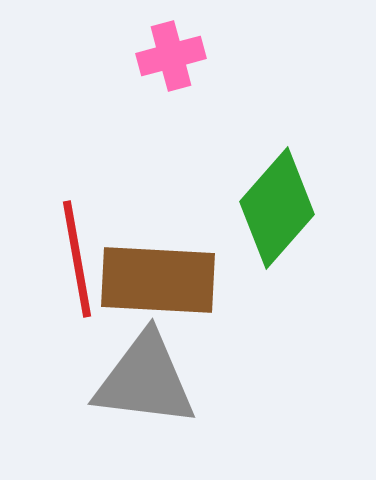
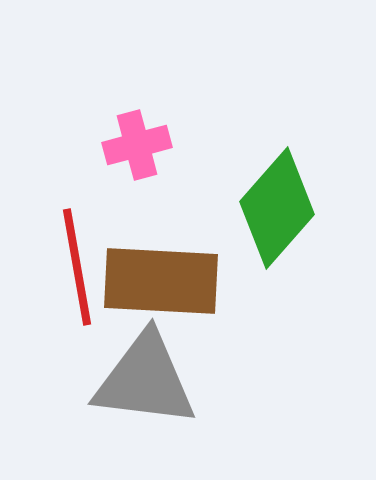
pink cross: moved 34 px left, 89 px down
red line: moved 8 px down
brown rectangle: moved 3 px right, 1 px down
